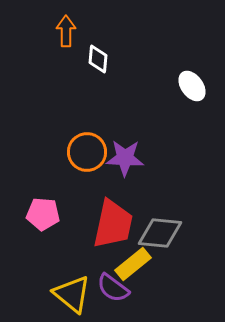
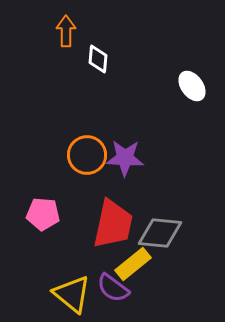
orange circle: moved 3 px down
